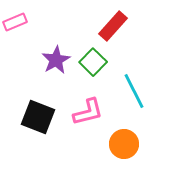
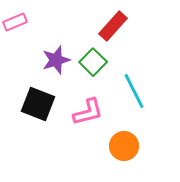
purple star: rotated 12 degrees clockwise
black square: moved 13 px up
orange circle: moved 2 px down
